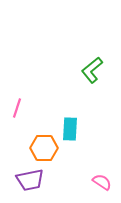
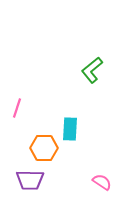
purple trapezoid: rotated 12 degrees clockwise
